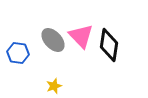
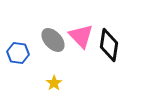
yellow star: moved 3 px up; rotated 14 degrees counterclockwise
